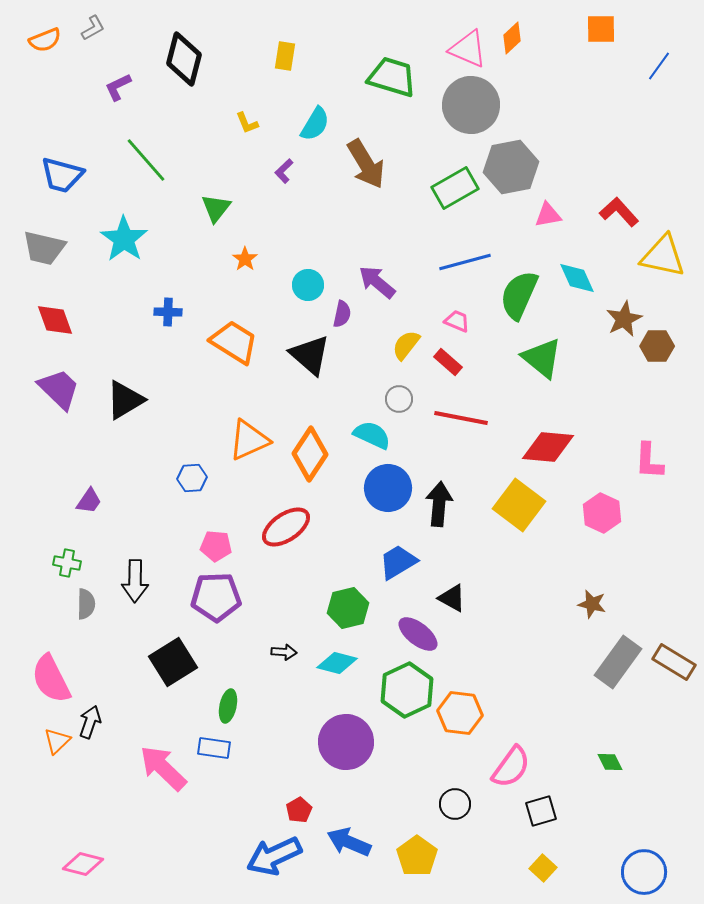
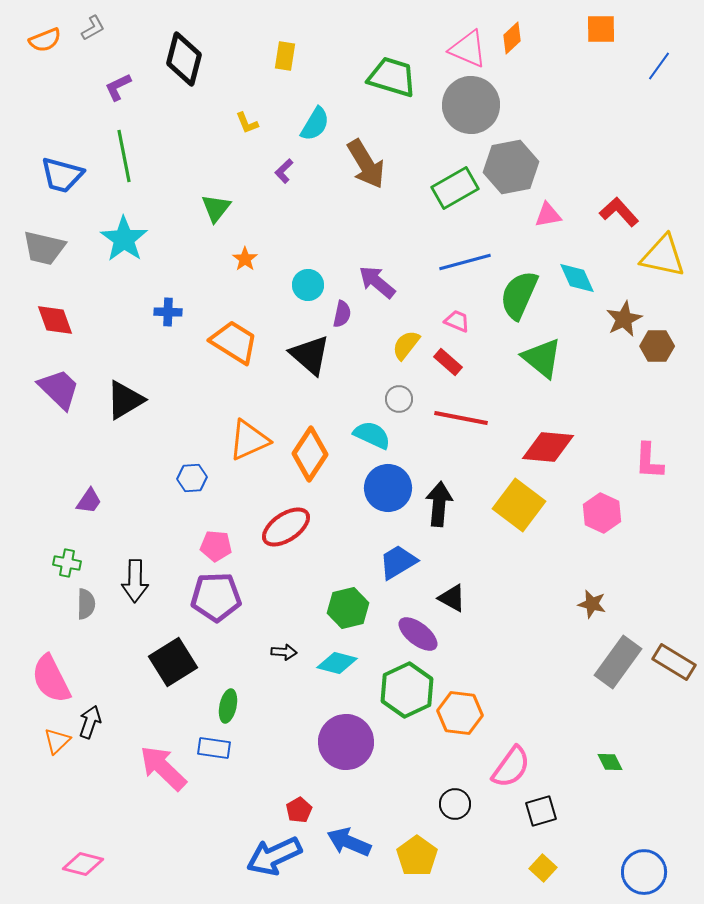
green line at (146, 160): moved 22 px left, 4 px up; rotated 30 degrees clockwise
